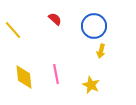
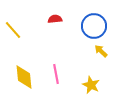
red semicircle: rotated 48 degrees counterclockwise
yellow arrow: rotated 120 degrees clockwise
